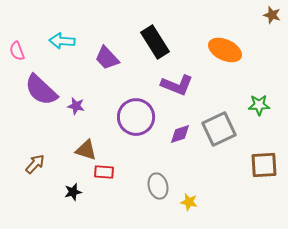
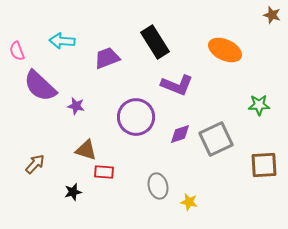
purple trapezoid: rotated 112 degrees clockwise
purple semicircle: moved 1 px left, 4 px up
gray square: moved 3 px left, 10 px down
